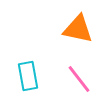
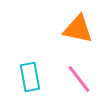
cyan rectangle: moved 2 px right, 1 px down
